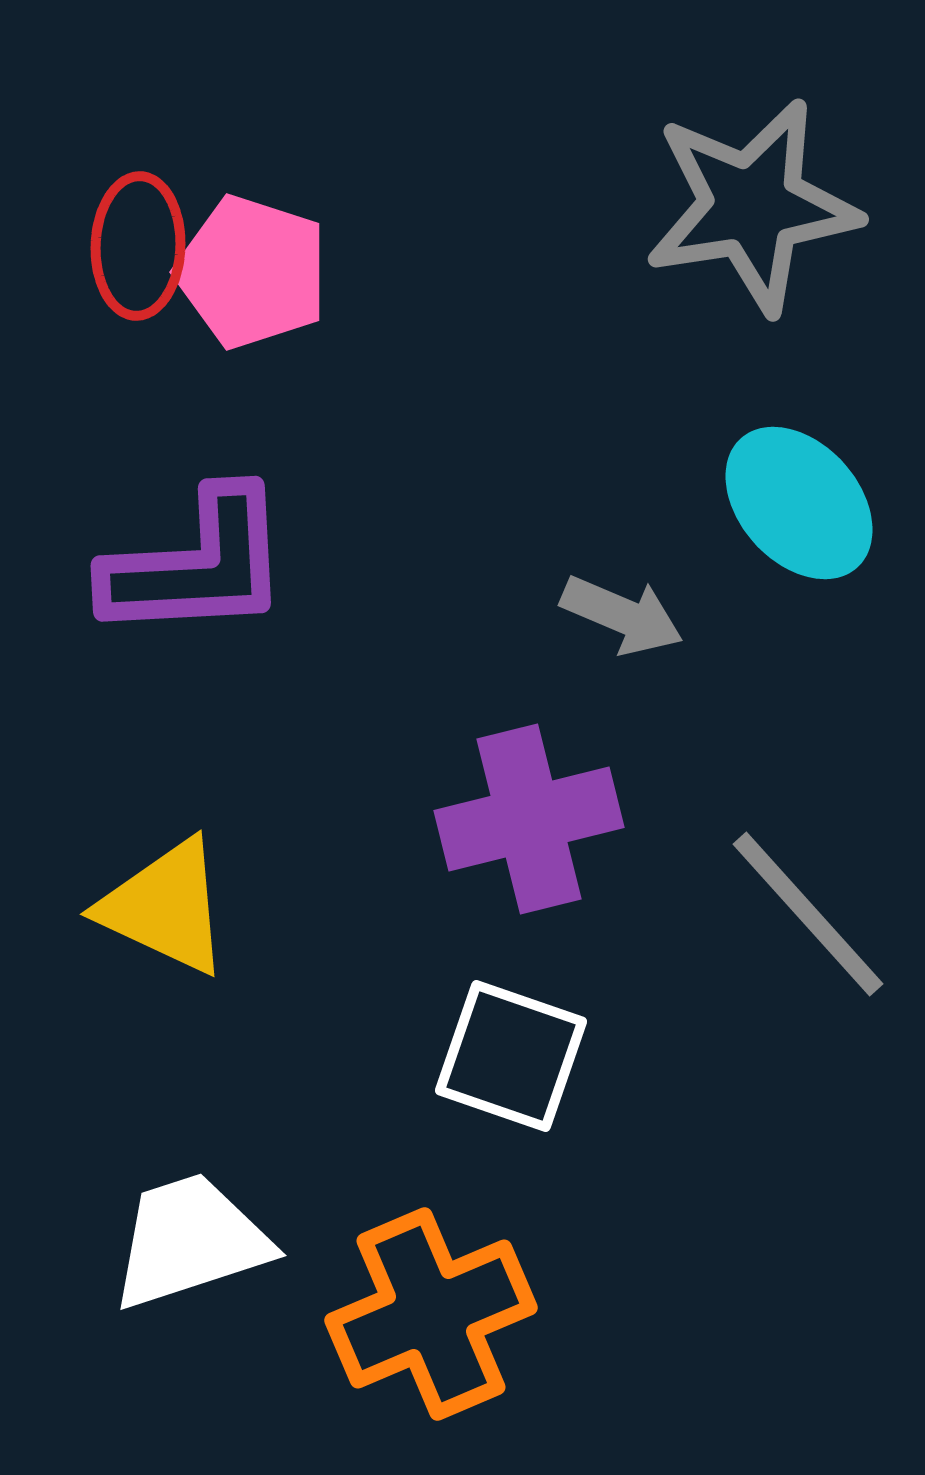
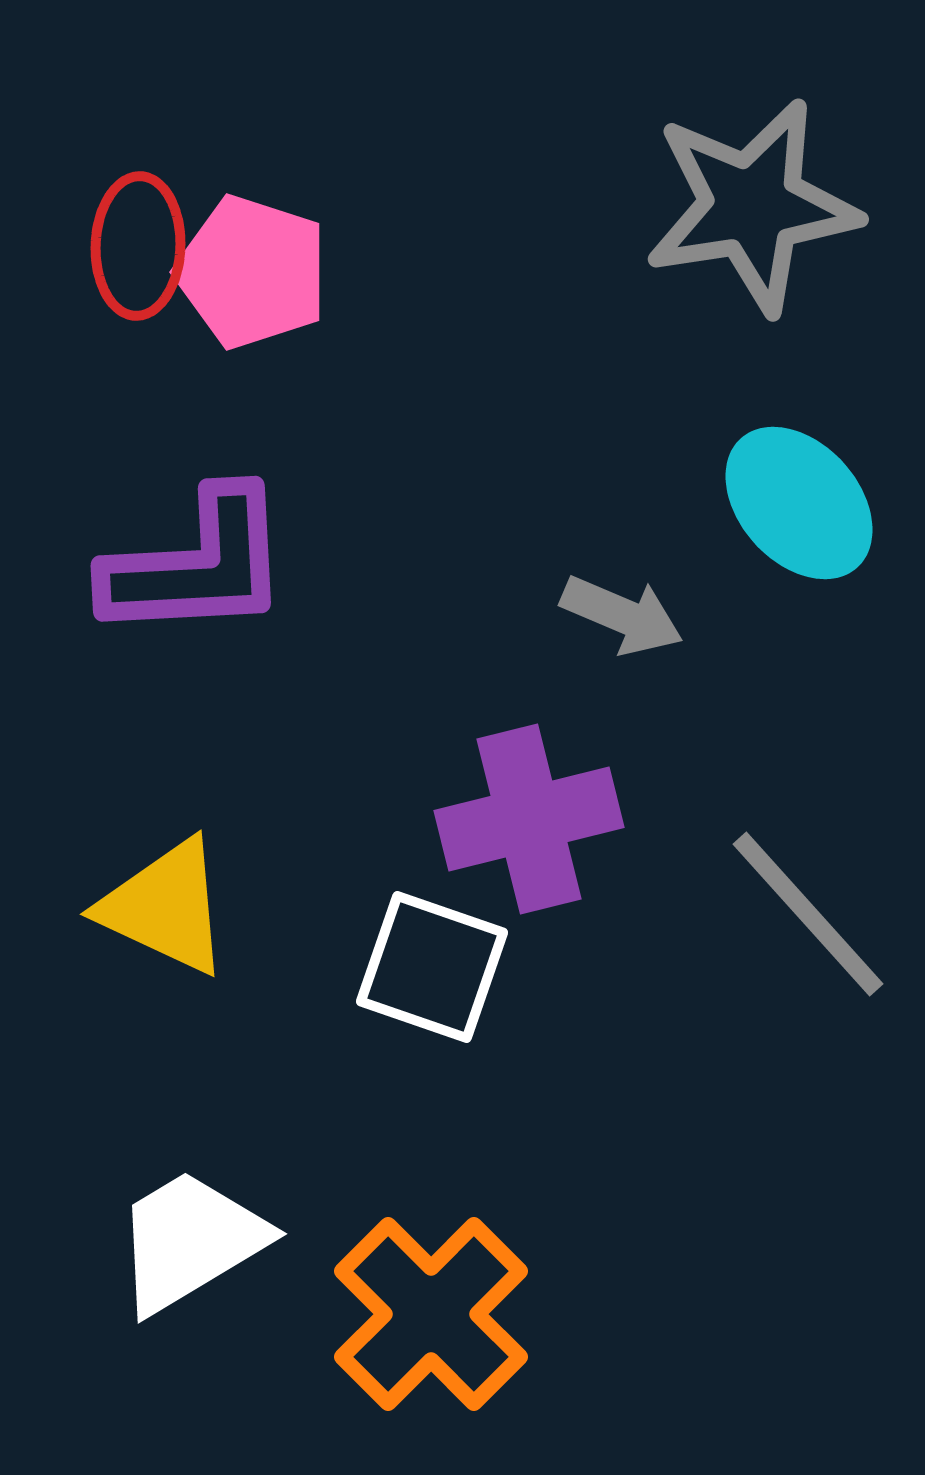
white square: moved 79 px left, 89 px up
white trapezoid: rotated 13 degrees counterclockwise
orange cross: rotated 22 degrees counterclockwise
